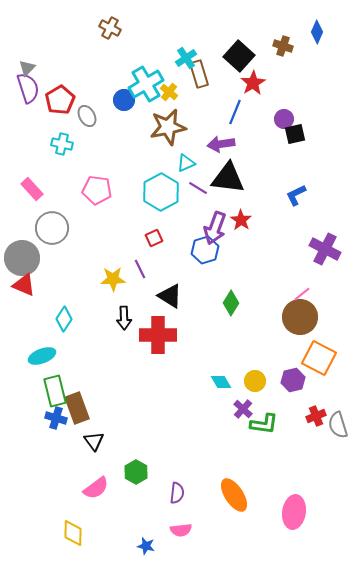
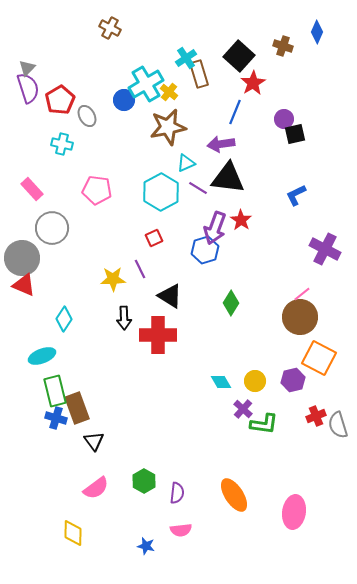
green hexagon at (136, 472): moved 8 px right, 9 px down
